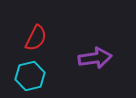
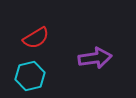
red semicircle: rotated 32 degrees clockwise
